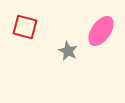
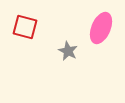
pink ellipse: moved 3 px up; rotated 12 degrees counterclockwise
